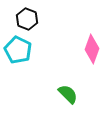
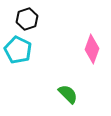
black hexagon: rotated 20 degrees clockwise
